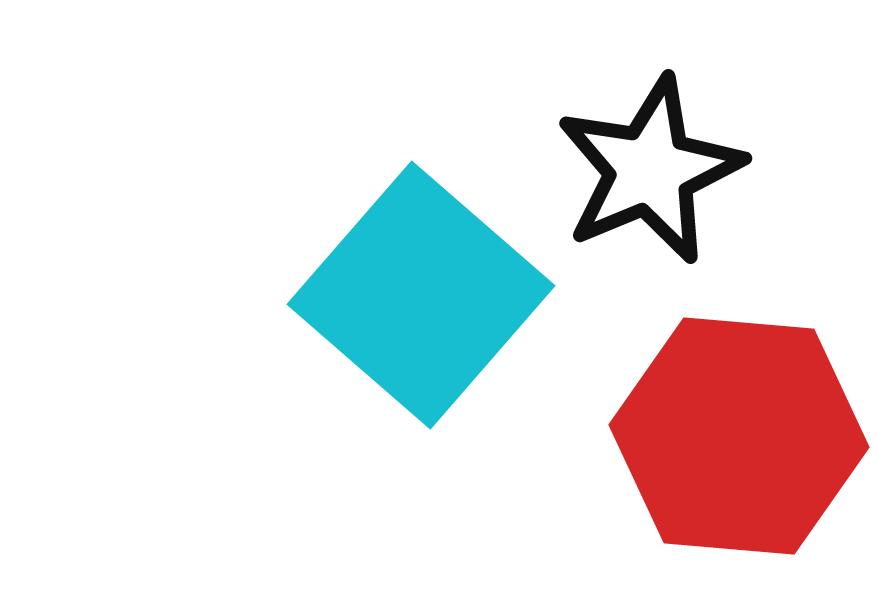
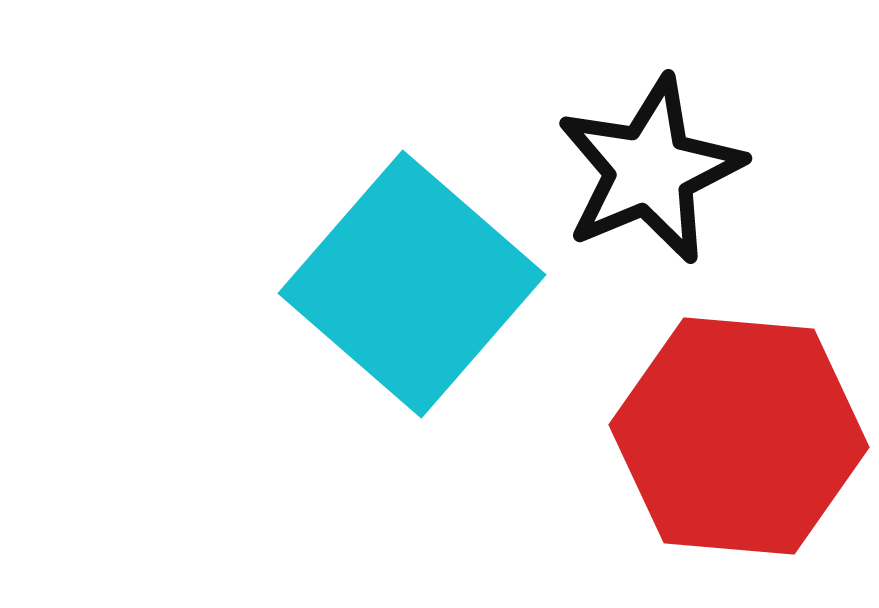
cyan square: moved 9 px left, 11 px up
